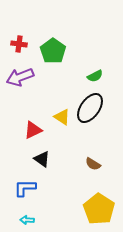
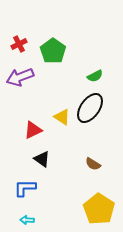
red cross: rotated 35 degrees counterclockwise
